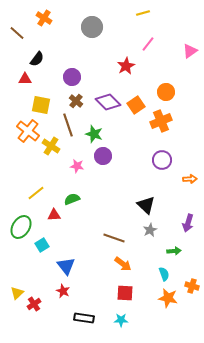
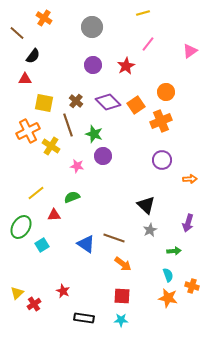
black semicircle at (37, 59): moved 4 px left, 3 px up
purple circle at (72, 77): moved 21 px right, 12 px up
yellow square at (41, 105): moved 3 px right, 2 px up
orange cross at (28, 131): rotated 25 degrees clockwise
green semicircle at (72, 199): moved 2 px up
blue triangle at (66, 266): moved 20 px right, 22 px up; rotated 18 degrees counterclockwise
cyan semicircle at (164, 274): moved 4 px right, 1 px down
red square at (125, 293): moved 3 px left, 3 px down
